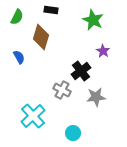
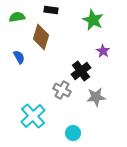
green semicircle: rotated 126 degrees counterclockwise
